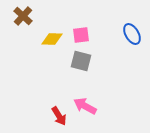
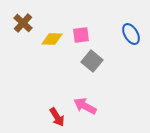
brown cross: moved 7 px down
blue ellipse: moved 1 px left
gray square: moved 11 px right; rotated 25 degrees clockwise
red arrow: moved 2 px left, 1 px down
